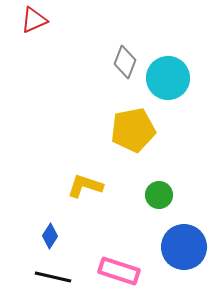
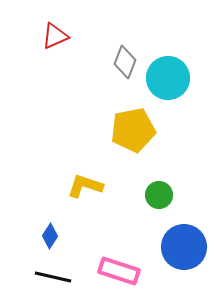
red triangle: moved 21 px right, 16 px down
